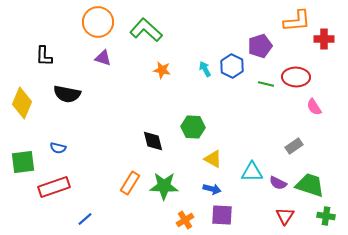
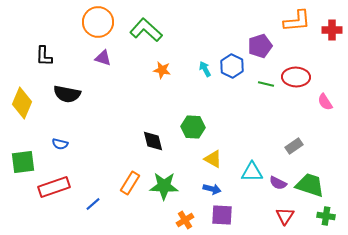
red cross: moved 8 px right, 9 px up
pink semicircle: moved 11 px right, 5 px up
blue semicircle: moved 2 px right, 4 px up
blue line: moved 8 px right, 15 px up
